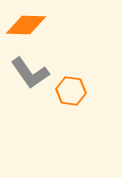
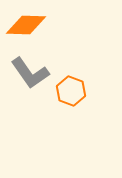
orange hexagon: rotated 12 degrees clockwise
